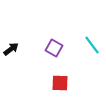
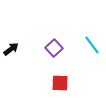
purple square: rotated 18 degrees clockwise
